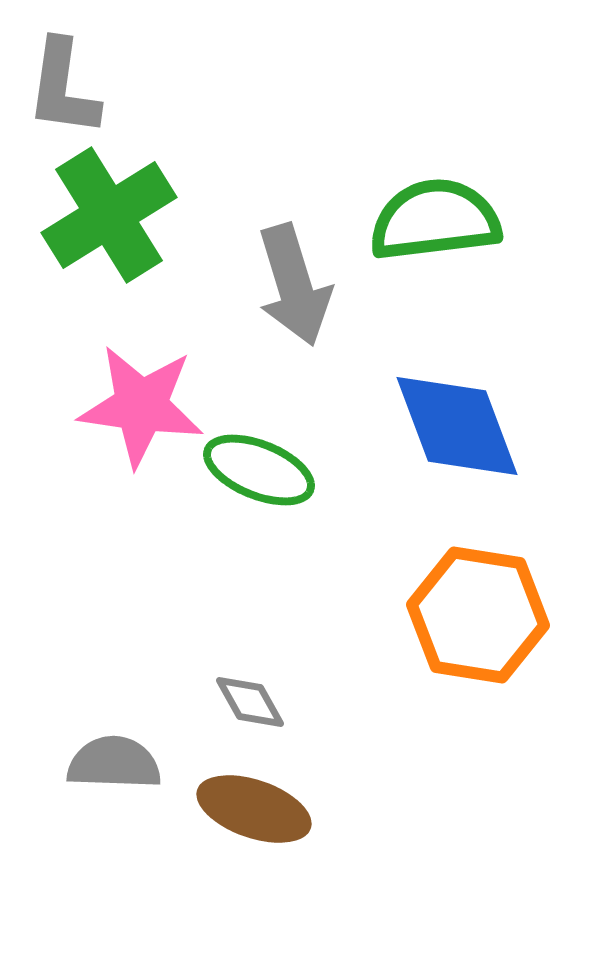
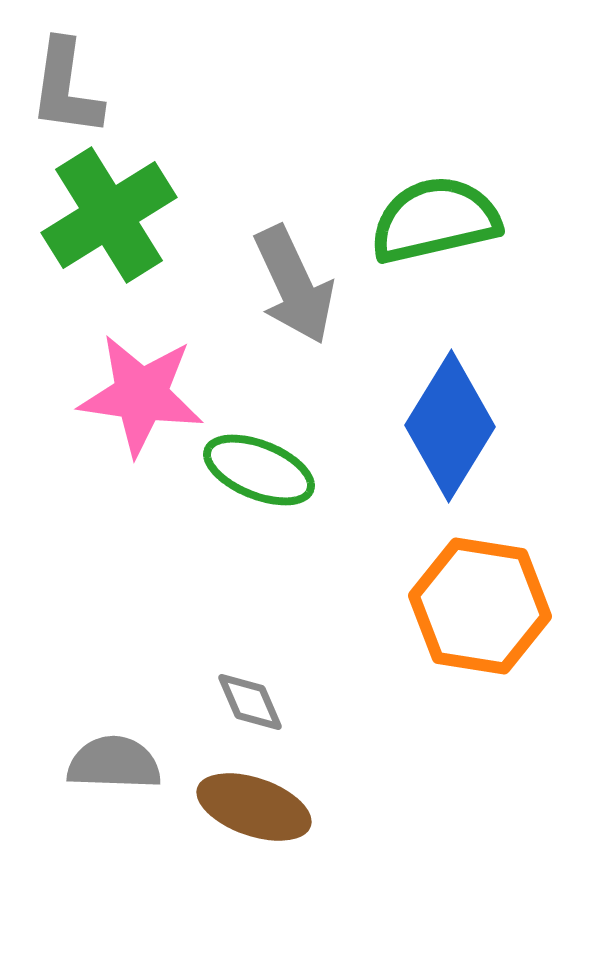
gray L-shape: moved 3 px right
green semicircle: rotated 6 degrees counterclockwise
gray arrow: rotated 8 degrees counterclockwise
pink star: moved 11 px up
blue diamond: moved 7 px left; rotated 52 degrees clockwise
orange hexagon: moved 2 px right, 9 px up
gray diamond: rotated 6 degrees clockwise
brown ellipse: moved 2 px up
